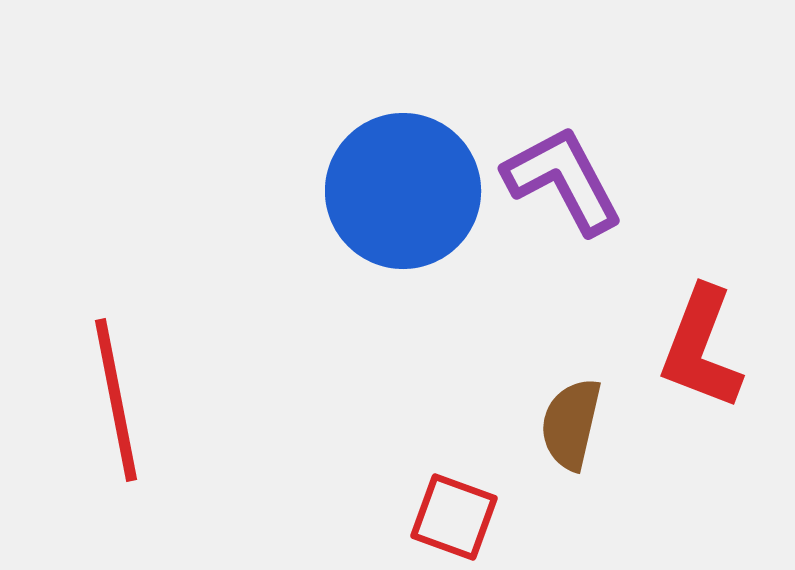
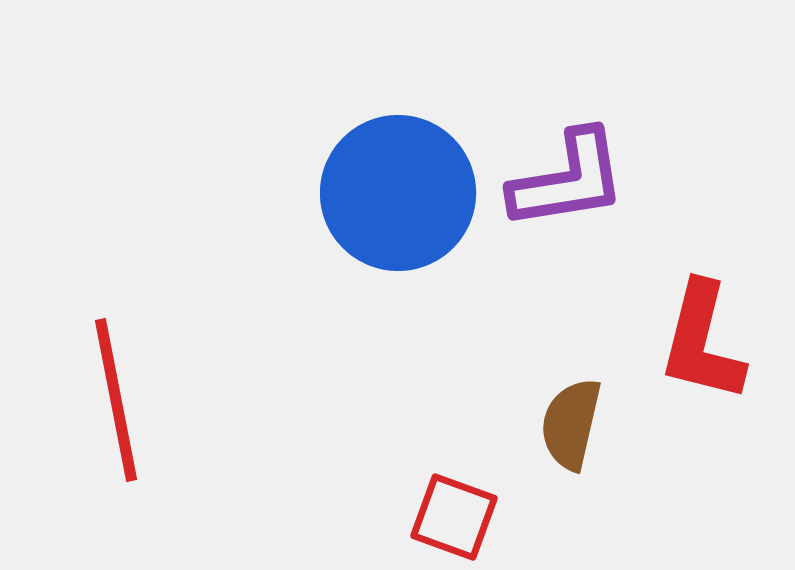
purple L-shape: moved 5 px right; rotated 109 degrees clockwise
blue circle: moved 5 px left, 2 px down
red L-shape: moved 1 px right, 6 px up; rotated 7 degrees counterclockwise
